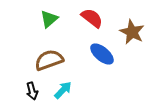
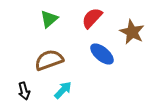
red semicircle: rotated 85 degrees counterclockwise
black arrow: moved 8 px left
